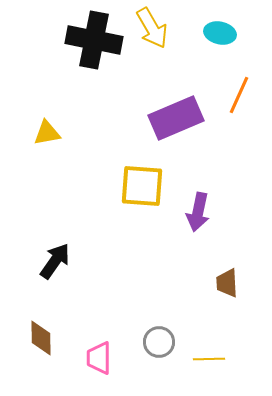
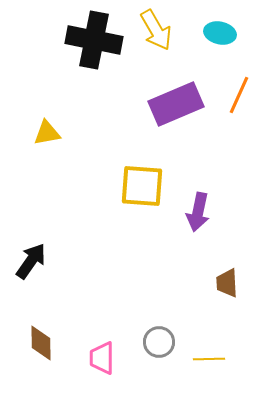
yellow arrow: moved 4 px right, 2 px down
purple rectangle: moved 14 px up
black arrow: moved 24 px left
brown diamond: moved 5 px down
pink trapezoid: moved 3 px right
